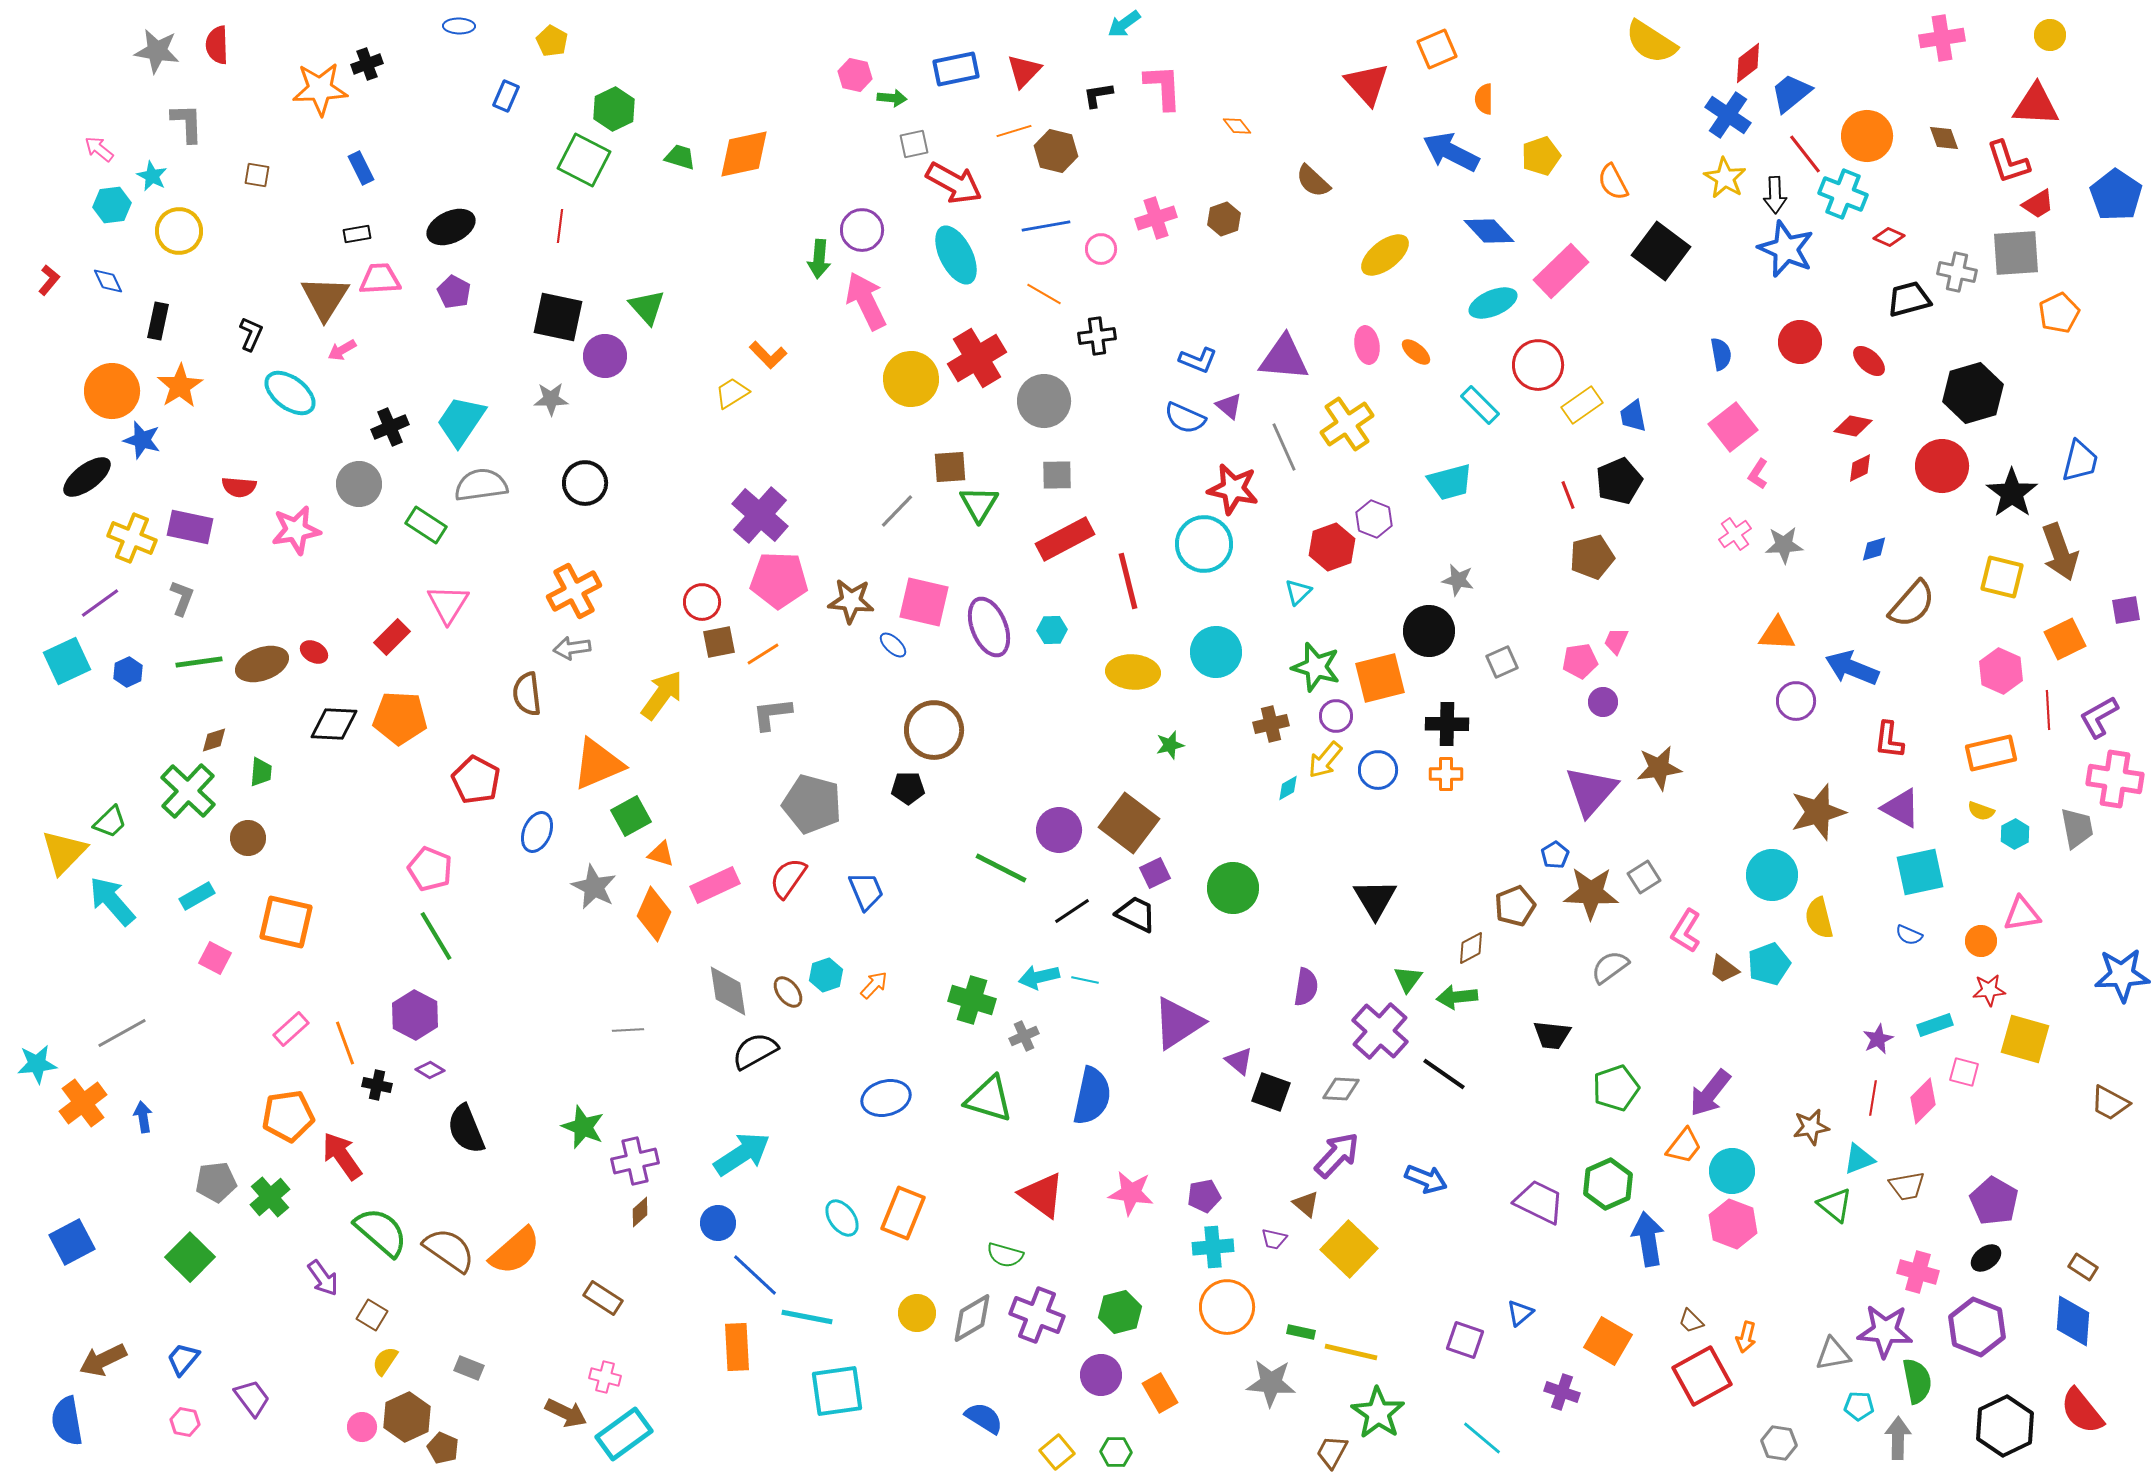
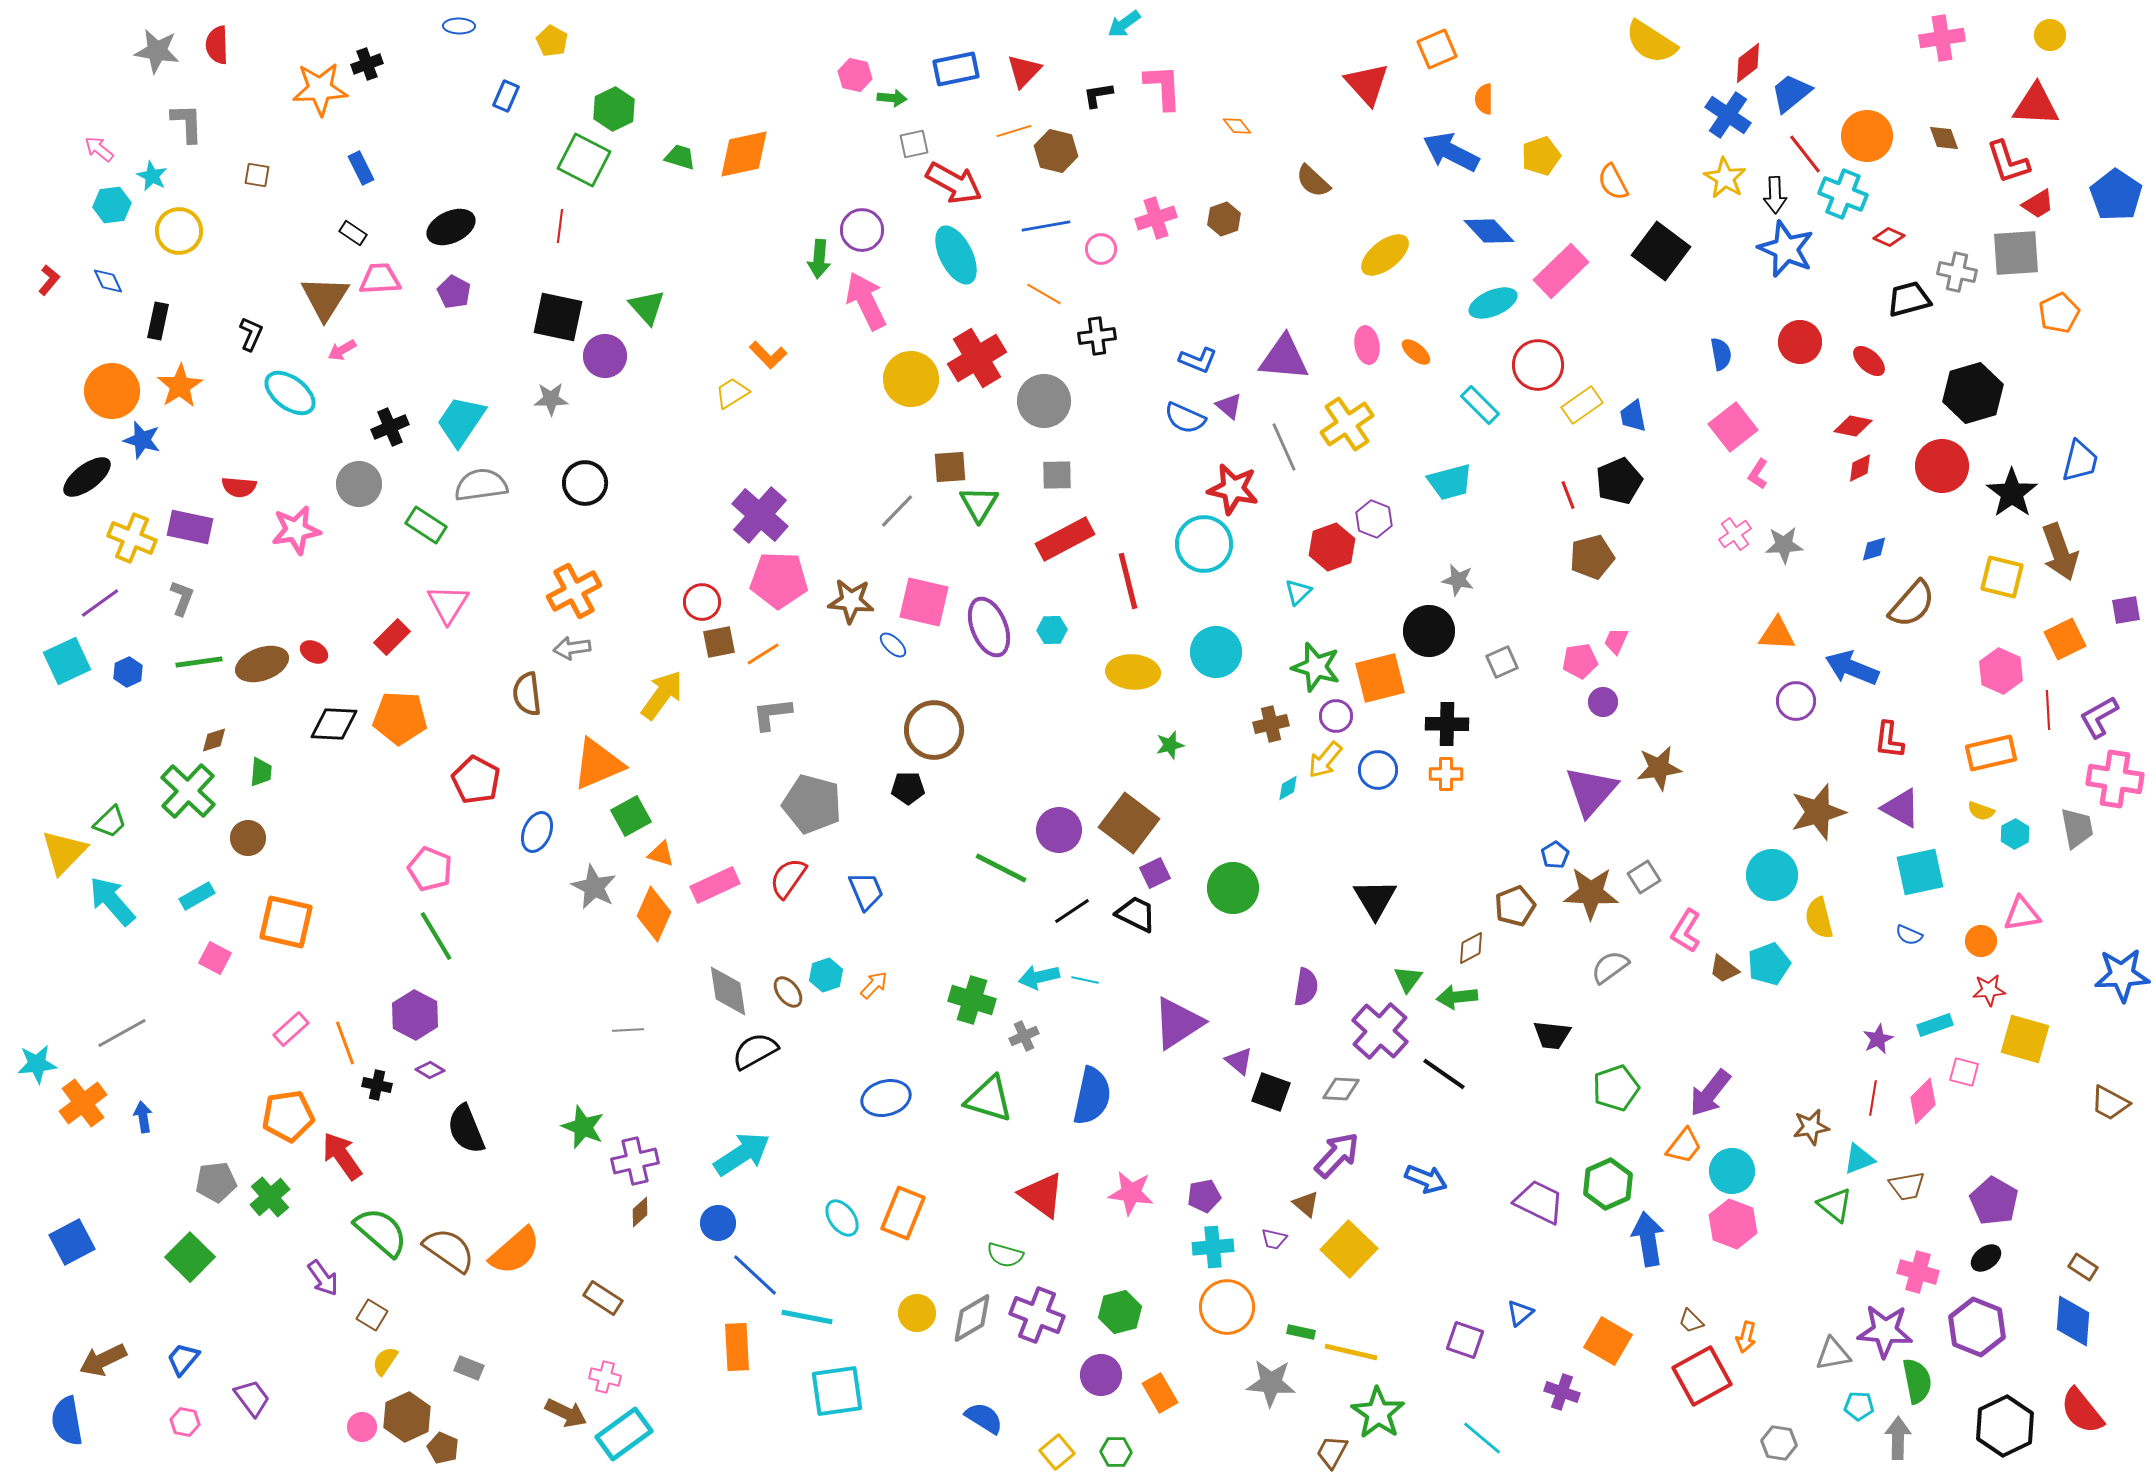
black rectangle at (357, 234): moved 4 px left, 1 px up; rotated 44 degrees clockwise
